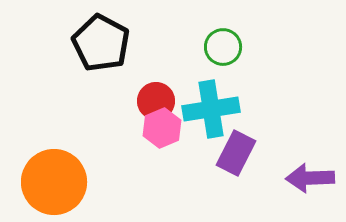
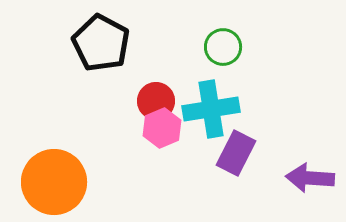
purple arrow: rotated 6 degrees clockwise
